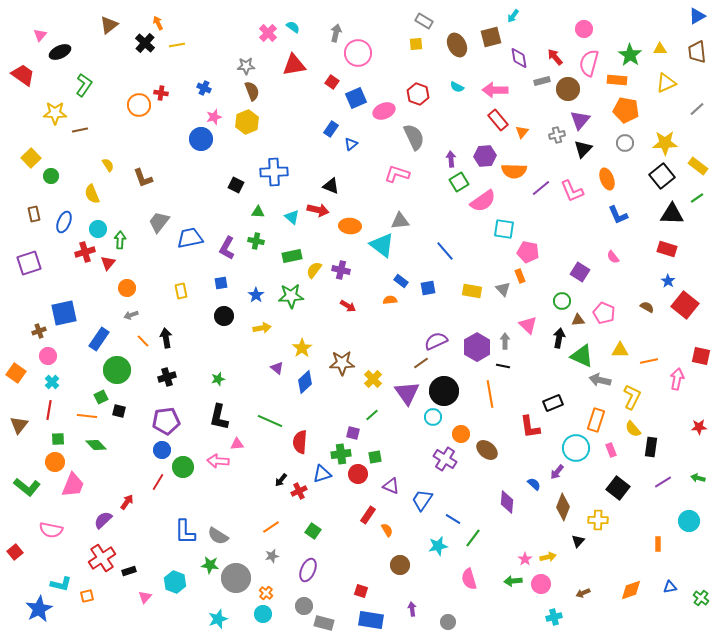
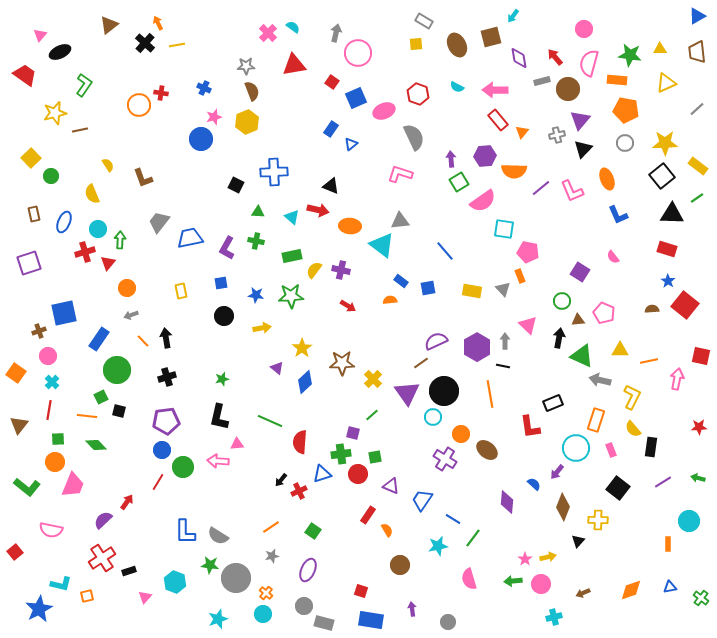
green star at (630, 55): rotated 25 degrees counterclockwise
red trapezoid at (23, 75): moved 2 px right
yellow star at (55, 113): rotated 15 degrees counterclockwise
pink L-shape at (397, 174): moved 3 px right
blue star at (256, 295): rotated 28 degrees counterclockwise
brown semicircle at (647, 307): moved 5 px right, 2 px down; rotated 32 degrees counterclockwise
green star at (218, 379): moved 4 px right
orange rectangle at (658, 544): moved 10 px right
